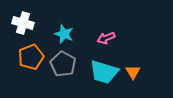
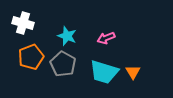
cyan star: moved 3 px right, 2 px down
